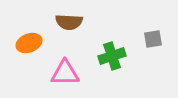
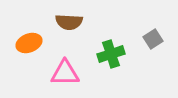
gray square: rotated 24 degrees counterclockwise
green cross: moved 1 px left, 2 px up
